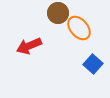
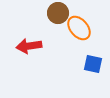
red arrow: rotated 15 degrees clockwise
blue square: rotated 30 degrees counterclockwise
